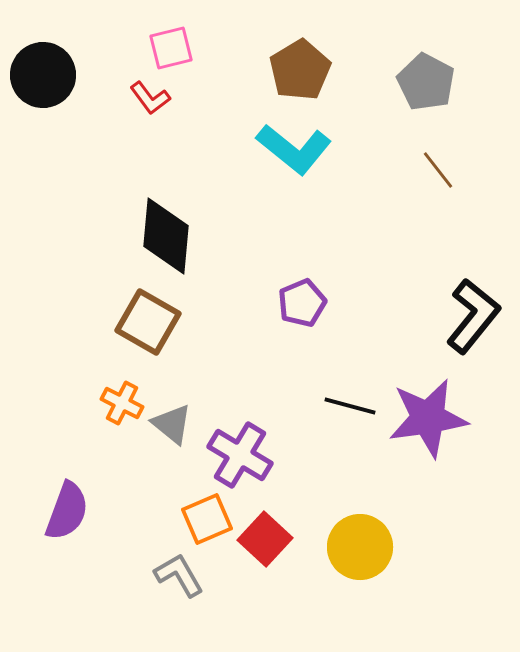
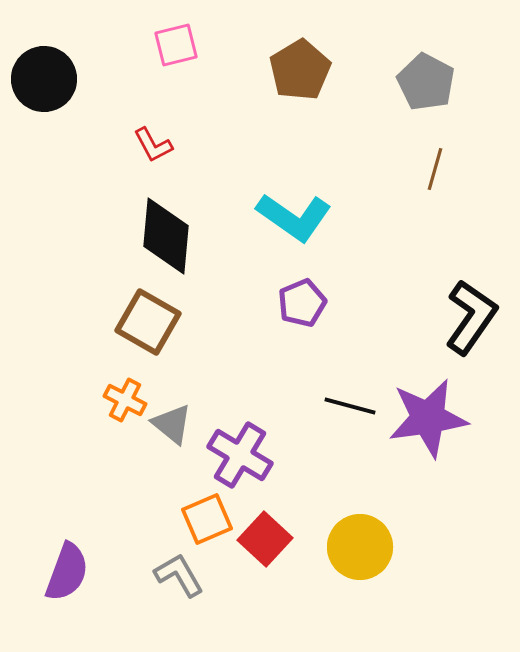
pink square: moved 5 px right, 3 px up
black circle: moved 1 px right, 4 px down
red L-shape: moved 3 px right, 47 px down; rotated 9 degrees clockwise
cyan L-shape: moved 68 px down; rotated 4 degrees counterclockwise
brown line: moved 3 px left, 1 px up; rotated 54 degrees clockwise
black L-shape: moved 2 px left, 1 px down; rotated 4 degrees counterclockwise
orange cross: moved 3 px right, 3 px up
purple semicircle: moved 61 px down
